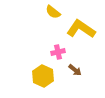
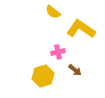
yellow hexagon: rotated 20 degrees clockwise
